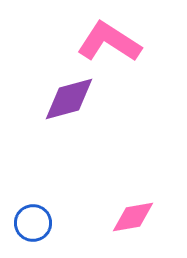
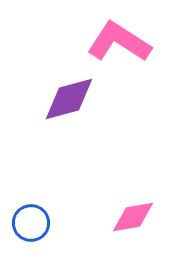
pink L-shape: moved 10 px right
blue circle: moved 2 px left
